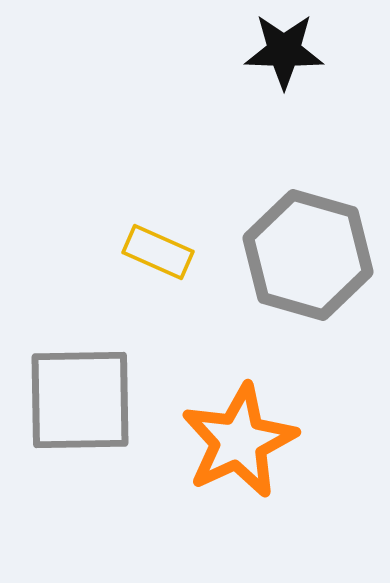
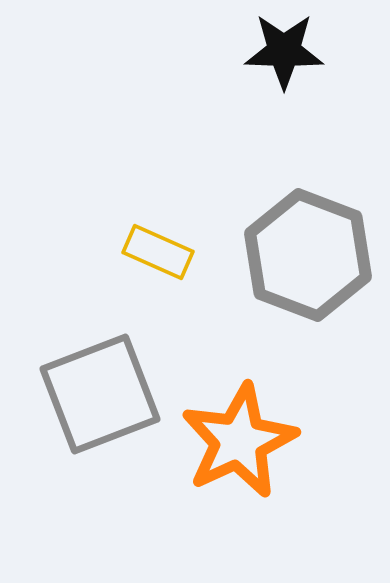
gray hexagon: rotated 5 degrees clockwise
gray square: moved 20 px right, 6 px up; rotated 20 degrees counterclockwise
